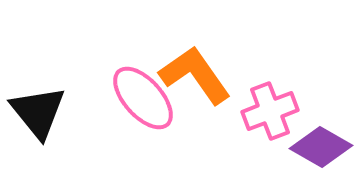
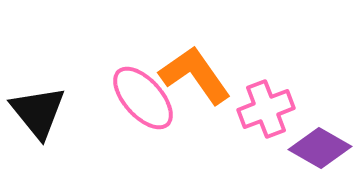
pink cross: moved 4 px left, 2 px up
purple diamond: moved 1 px left, 1 px down
